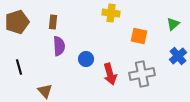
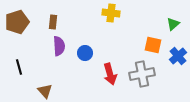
orange square: moved 14 px right, 9 px down
blue circle: moved 1 px left, 6 px up
